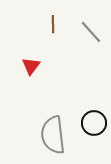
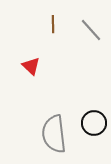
gray line: moved 2 px up
red triangle: rotated 24 degrees counterclockwise
gray semicircle: moved 1 px right, 1 px up
